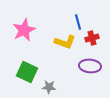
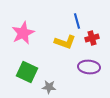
blue line: moved 1 px left, 1 px up
pink star: moved 1 px left, 3 px down
purple ellipse: moved 1 px left, 1 px down
